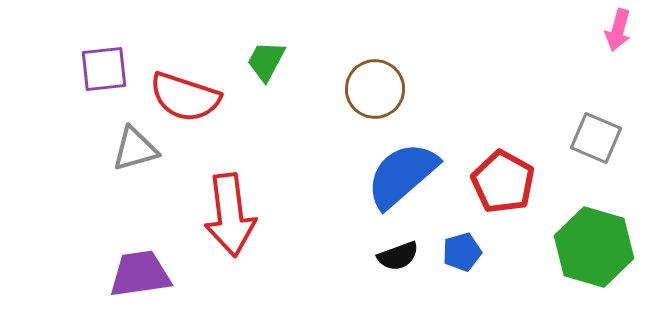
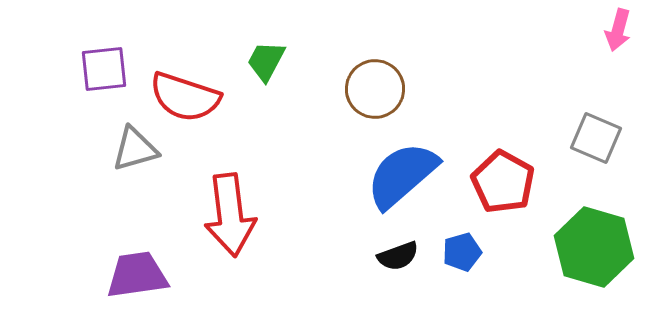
purple trapezoid: moved 3 px left, 1 px down
